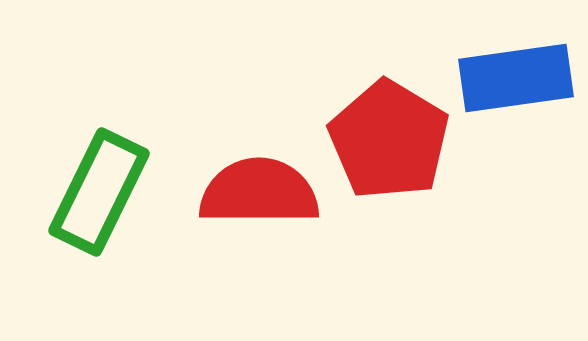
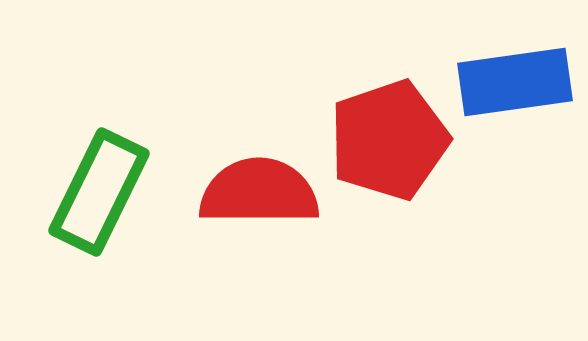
blue rectangle: moved 1 px left, 4 px down
red pentagon: rotated 22 degrees clockwise
